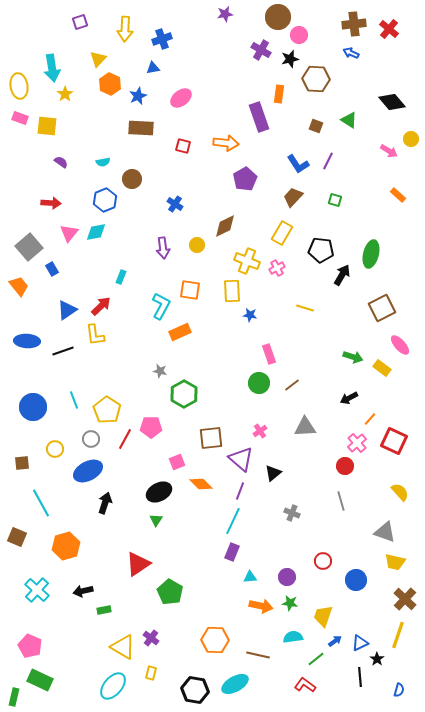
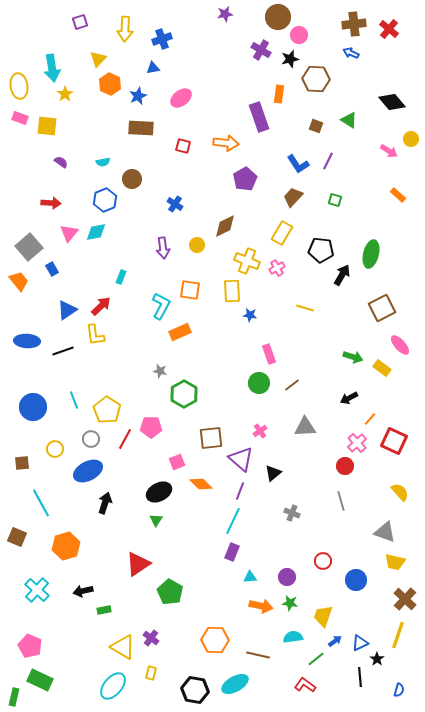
orange trapezoid at (19, 286): moved 5 px up
